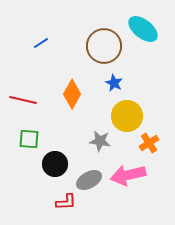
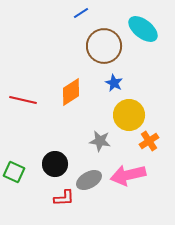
blue line: moved 40 px right, 30 px up
orange diamond: moved 1 px left, 2 px up; rotated 28 degrees clockwise
yellow circle: moved 2 px right, 1 px up
green square: moved 15 px left, 33 px down; rotated 20 degrees clockwise
orange cross: moved 2 px up
red L-shape: moved 2 px left, 4 px up
